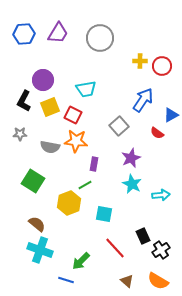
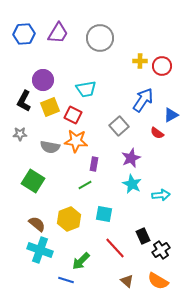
yellow hexagon: moved 16 px down
